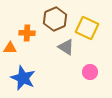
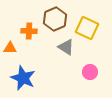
orange cross: moved 2 px right, 2 px up
